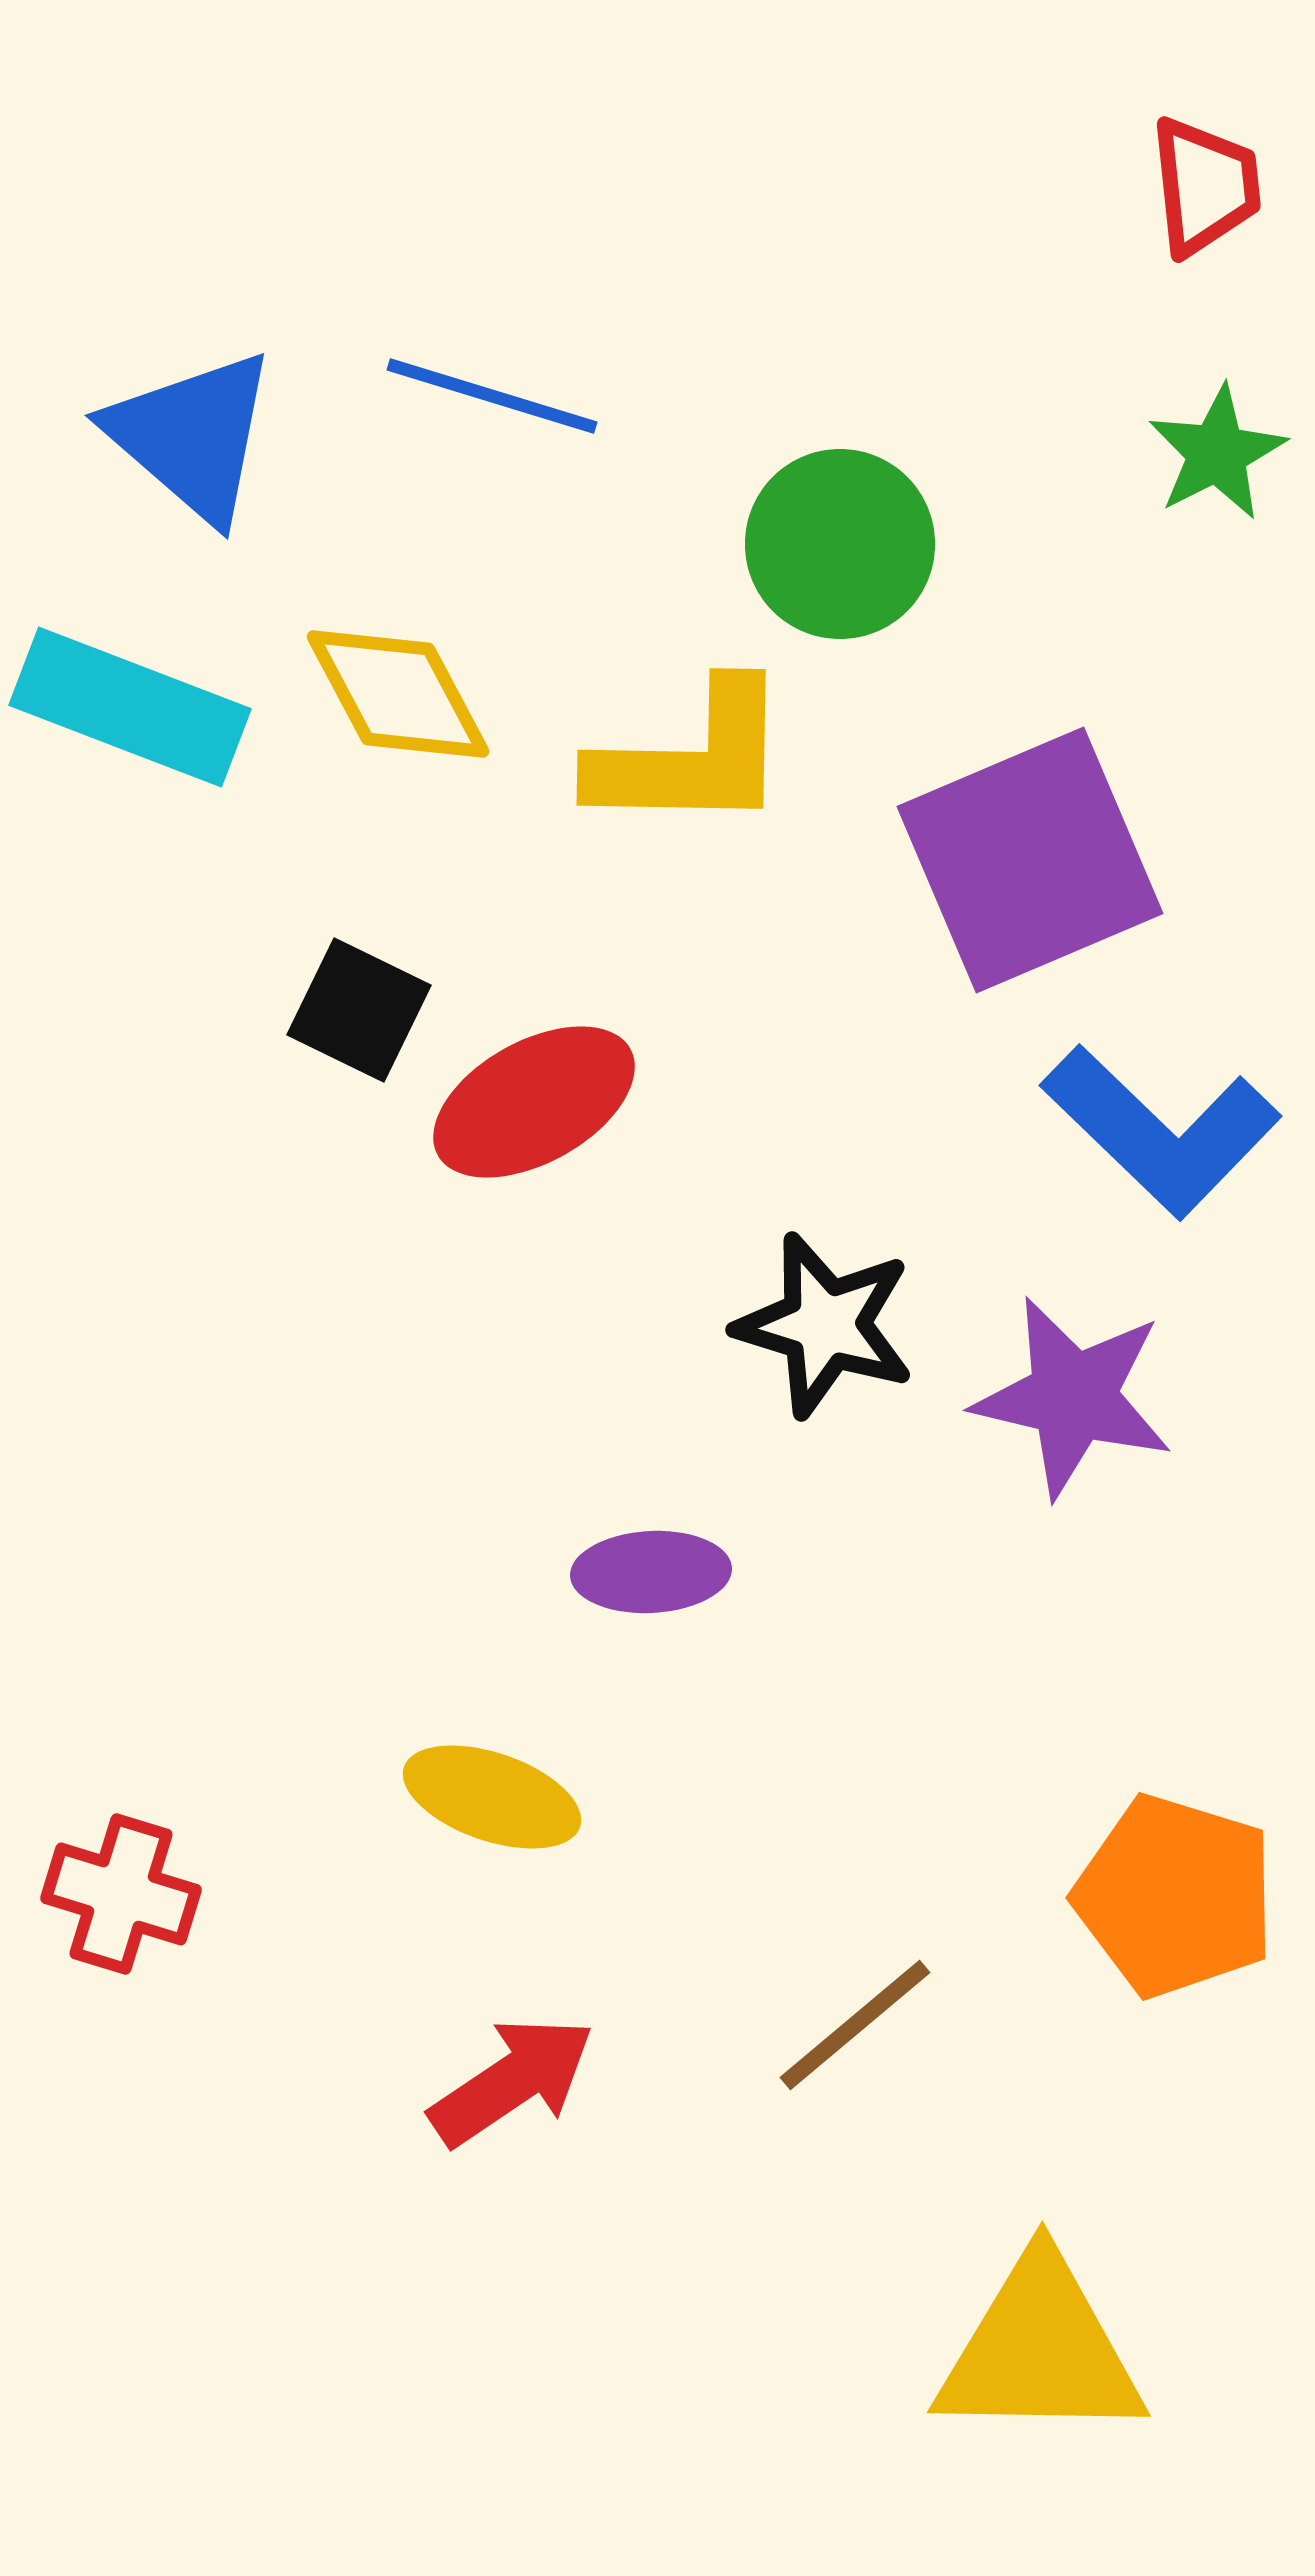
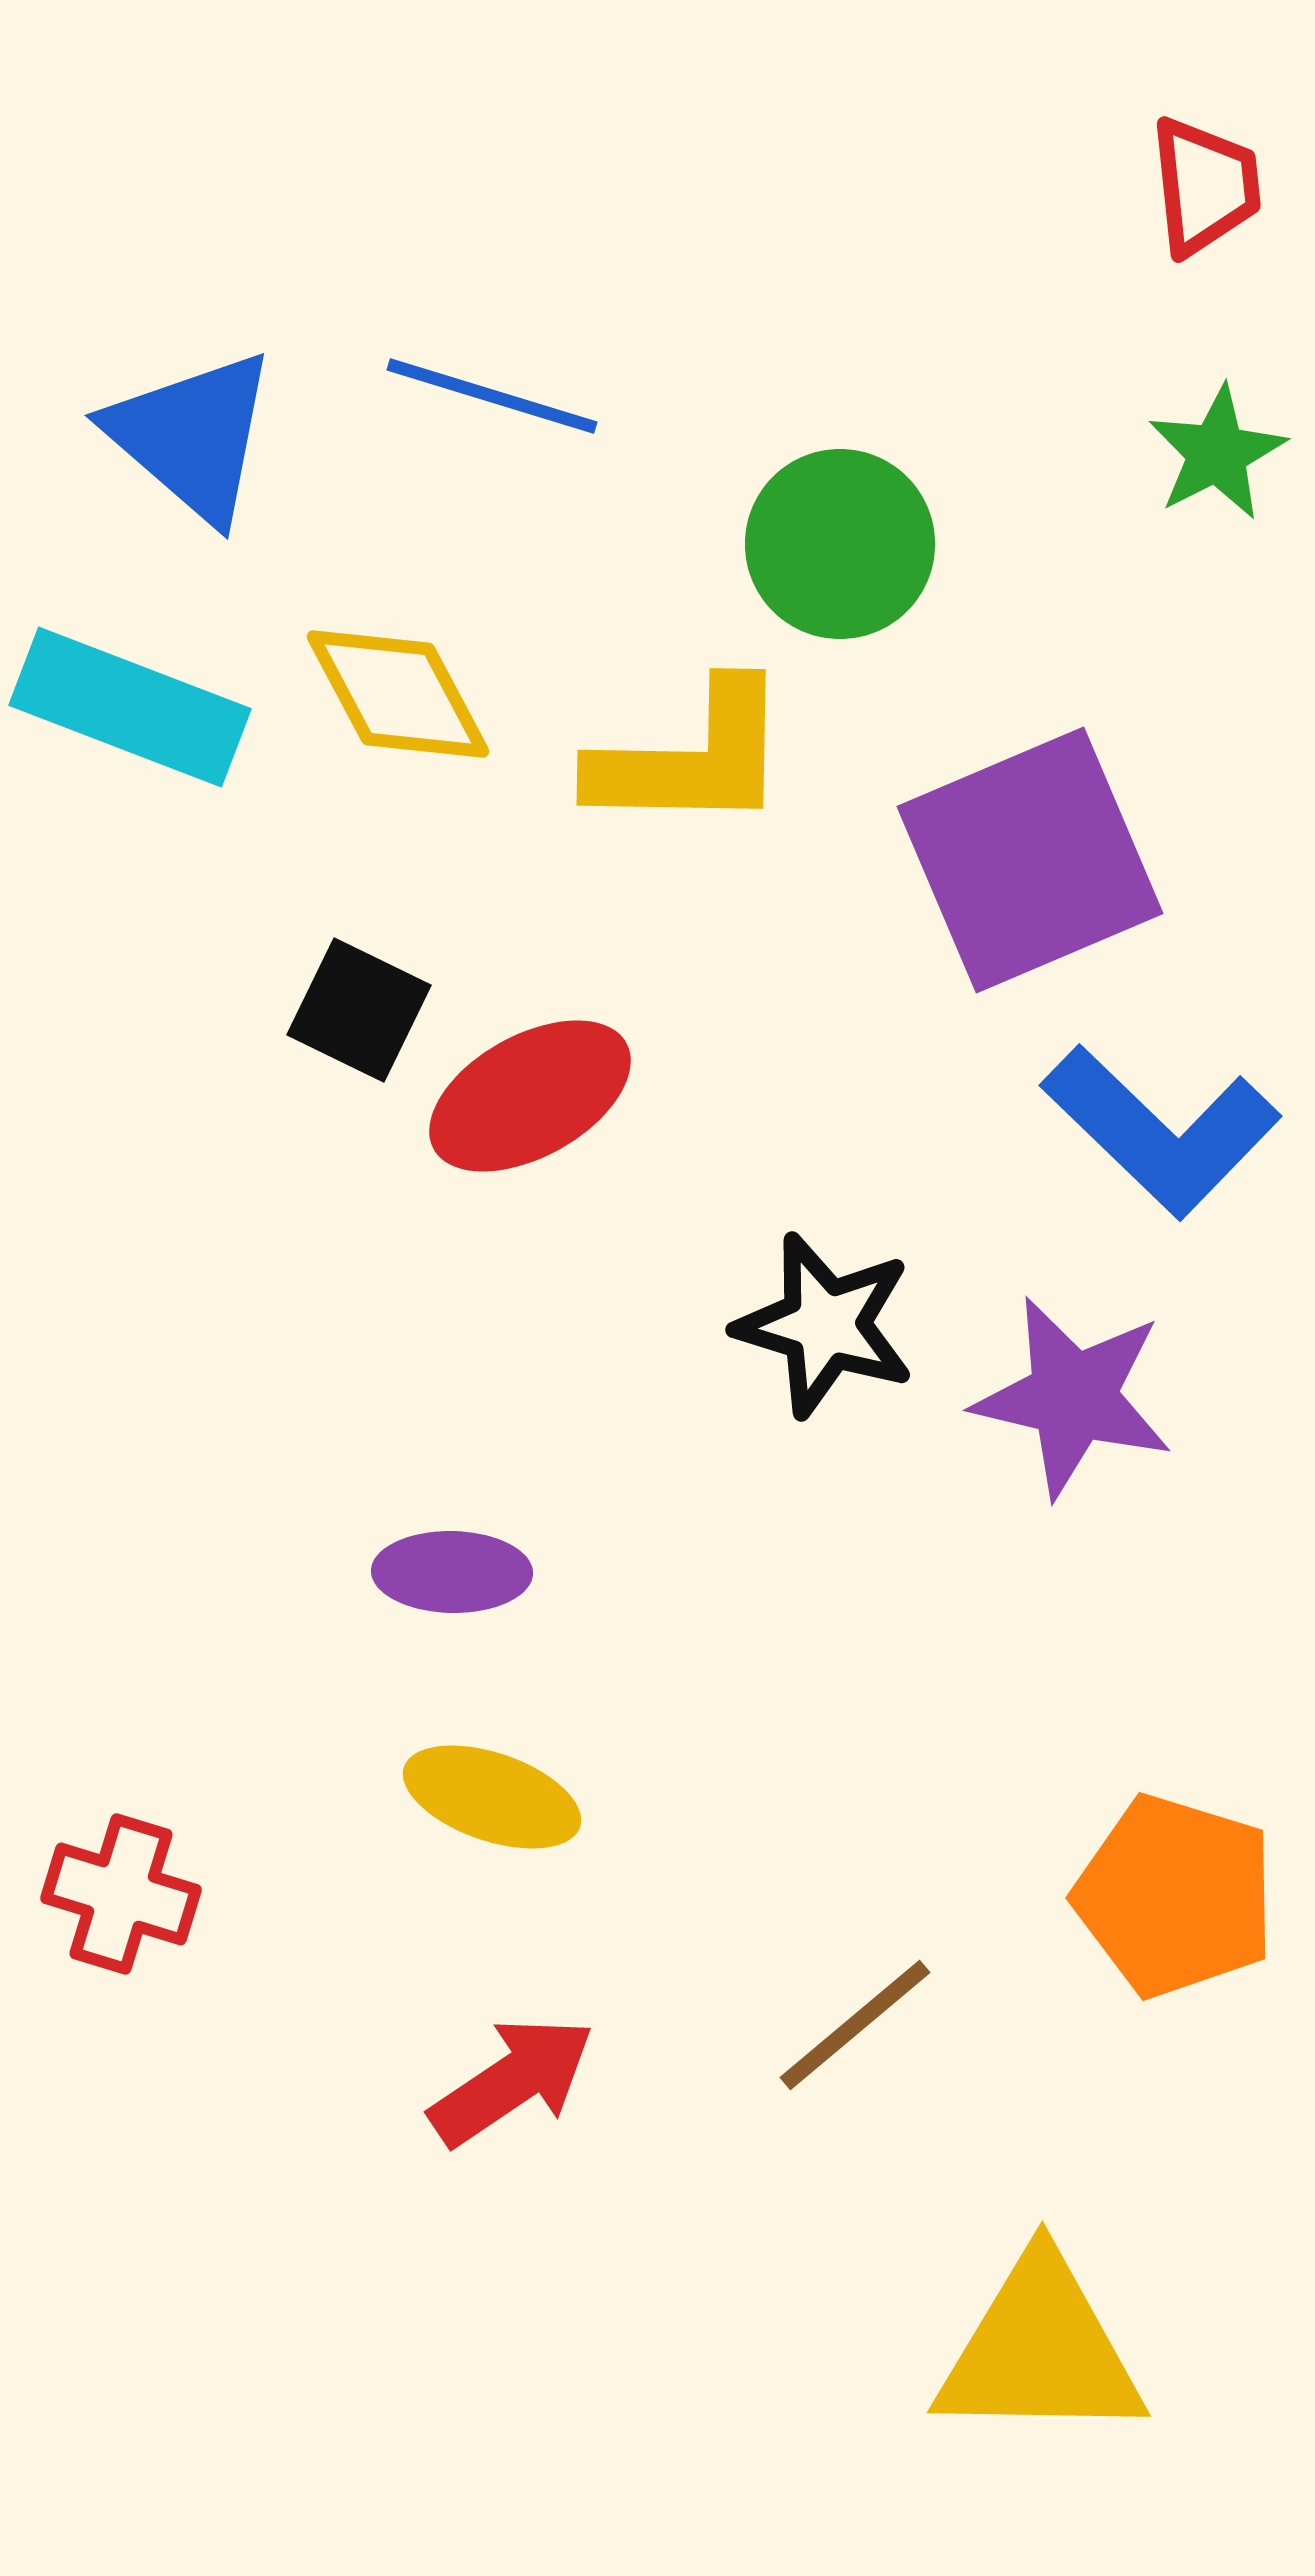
red ellipse: moved 4 px left, 6 px up
purple ellipse: moved 199 px left; rotated 4 degrees clockwise
